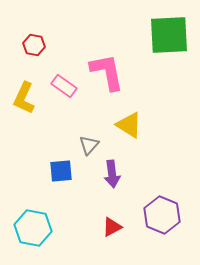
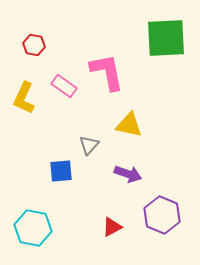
green square: moved 3 px left, 3 px down
yellow triangle: rotated 20 degrees counterclockwise
purple arrow: moved 16 px right; rotated 64 degrees counterclockwise
